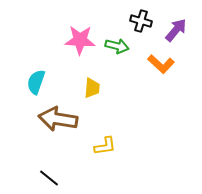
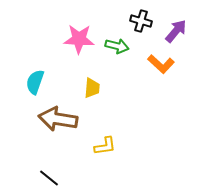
purple arrow: moved 1 px down
pink star: moved 1 px left, 1 px up
cyan semicircle: moved 1 px left
